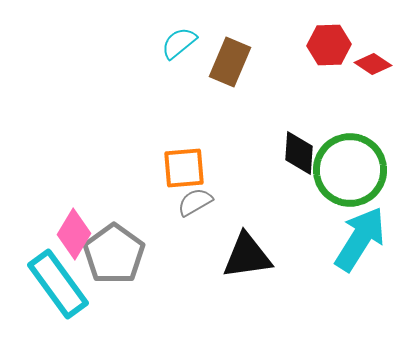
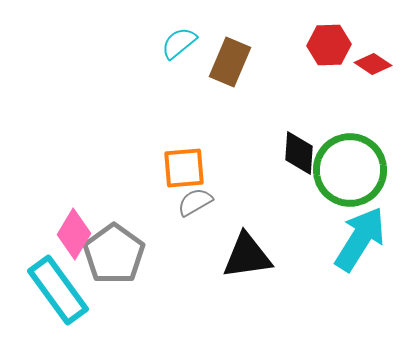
cyan rectangle: moved 6 px down
